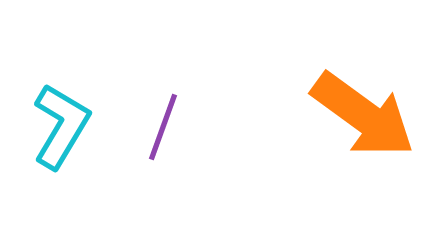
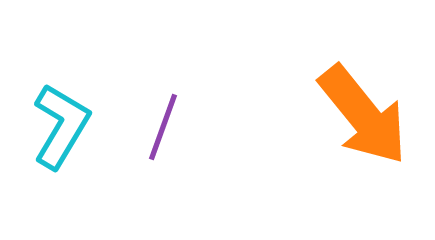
orange arrow: rotated 15 degrees clockwise
